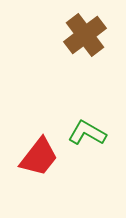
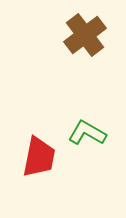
red trapezoid: rotated 27 degrees counterclockwise
